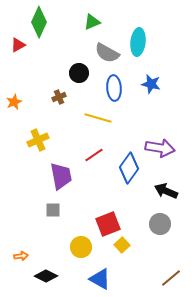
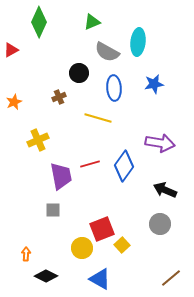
red triangle: moved 7 px left, 5 px down
gray semicircle: moved 1 px up
blue star: moved 3 px right; rotated 24 degrees counterclockwise
purple arrow: moved 5 px up
red line: moved 4 px left, 9 px down; rotated 18 degrees clockwise
blue diamond: moved 5 px left, 2 px up
black arrow: moved 1 px left, 1 px up
red square: moved 6 px left, 5 px down
yellow circle: moved 1 px right, 1 px down
orange arrow: moved 5 px right, 2 px up; rotated 80 degrees counterclockwise
